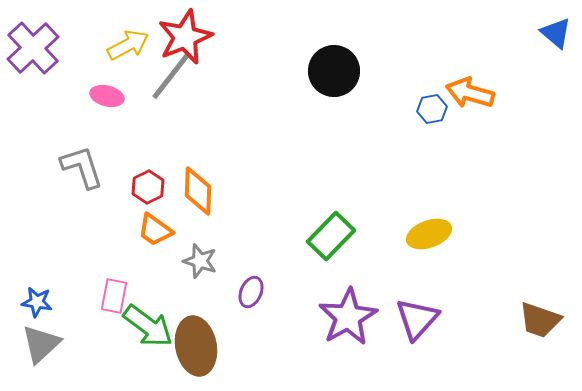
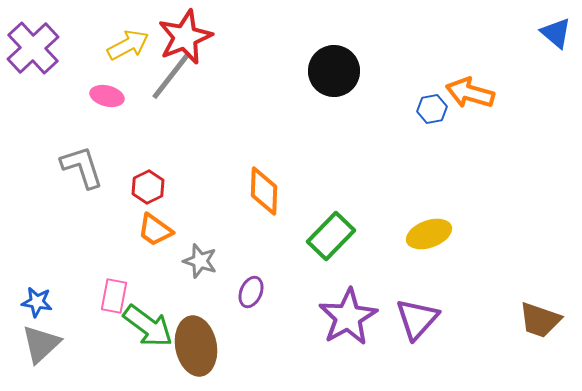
orange diamond: moved 66 px right
